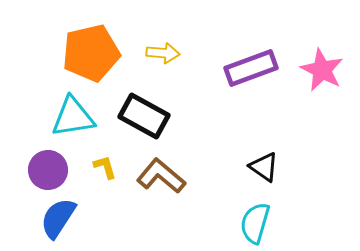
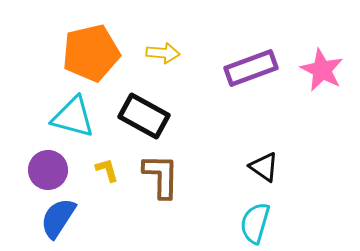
cyan triangle: rotated 24 degrees clockwise
yellow L-shape: moved 2 px right, 3 px down
brown L-shape: rotated 51 degrees clockwise
